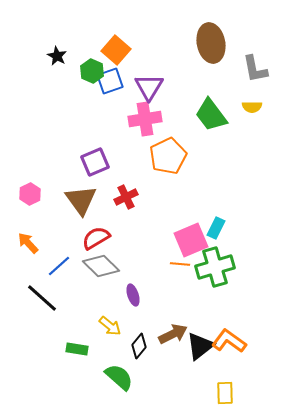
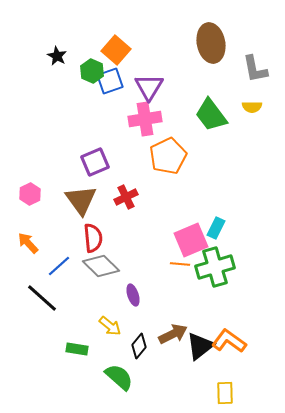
red semicircle: moved 3 px left; rotated 116 degrees clockwise
